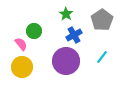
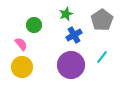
green star: rotated 16 degrees clockwise
green circle: moved 6 px up
purple circle: moved 5 px right, 4 px down
